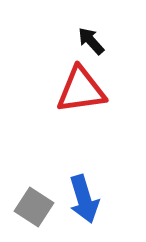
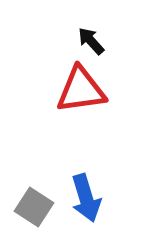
blue arrow: moved 2 px right, 1 px up
